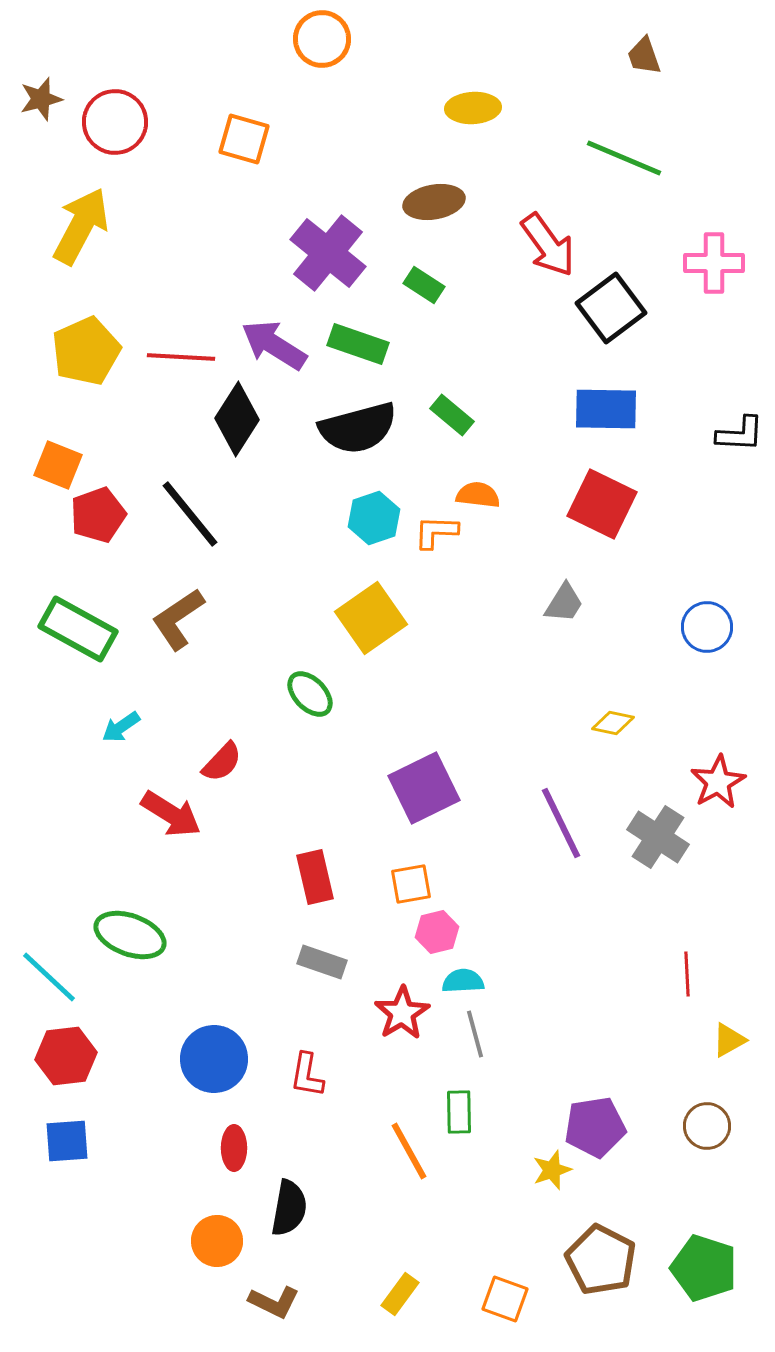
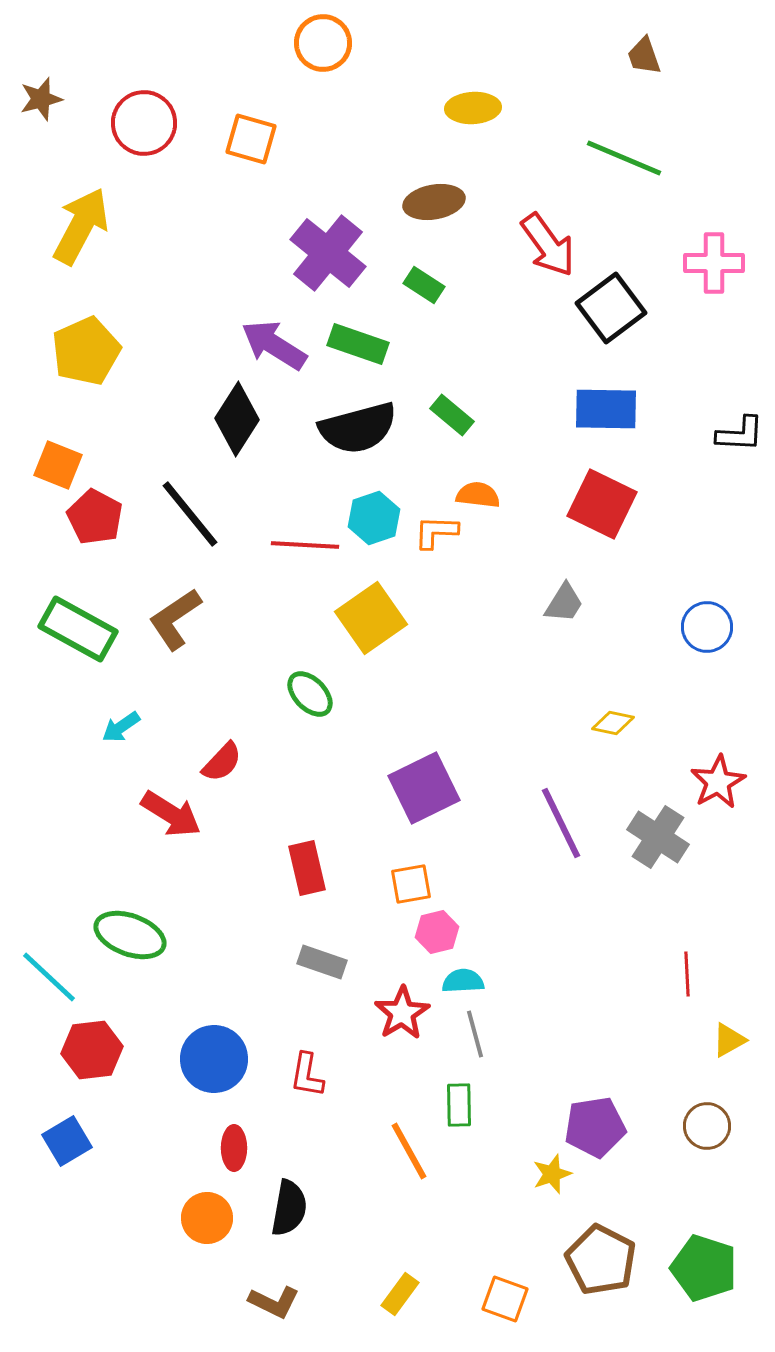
orange circle at (322, 39): moved 1 px right, 4 px down
red circle at (115, 122): moved 29 px right, 1 px down
orange square at (244, 139): moved 7 px right
red line at (181, 357): moved 124 px right, 188 px down
red pentagon at (98, 515): moved 3 px left, 2 px down; rotated 24 degrees counterclockwise
brown L-shape at (178, 619): moved 3 px left
red rectangle at (315, 877): moved 8 px left, 9 px up
red hexagon at (66, 1056): moved 26 px right, 6 px up
green rectangle at (459, 1112): moved 7 px up
blue square at (67, 1141): rotated 27 degrees counterclockwise
yellow star at (552, 1170): moved 4 px down
orange circle at (217, 1241): moved 10 px left, 23 px up
